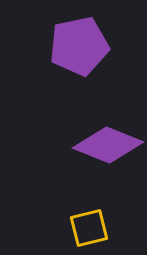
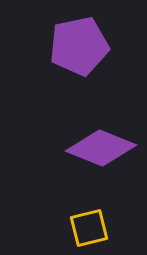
purple diamond: moved 7 px left, 3 px down
